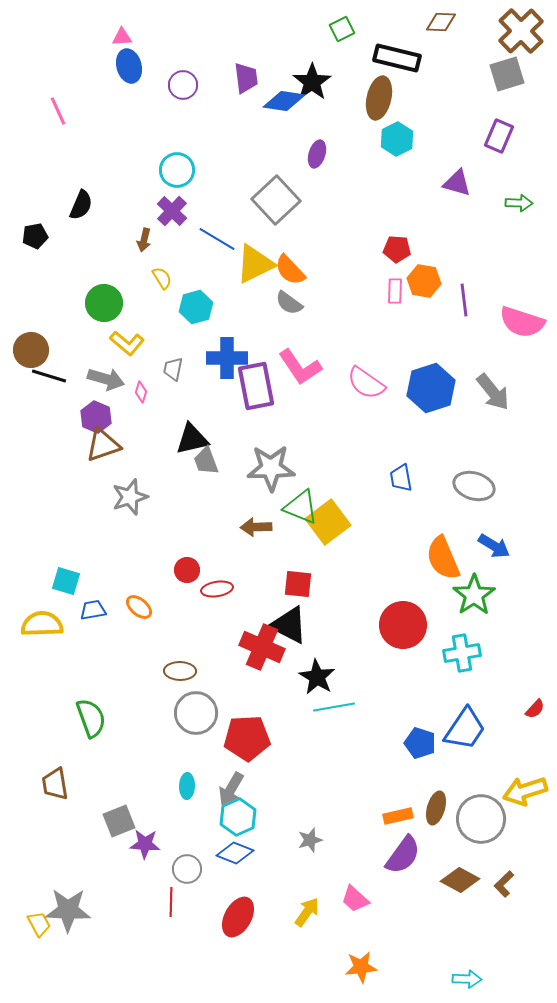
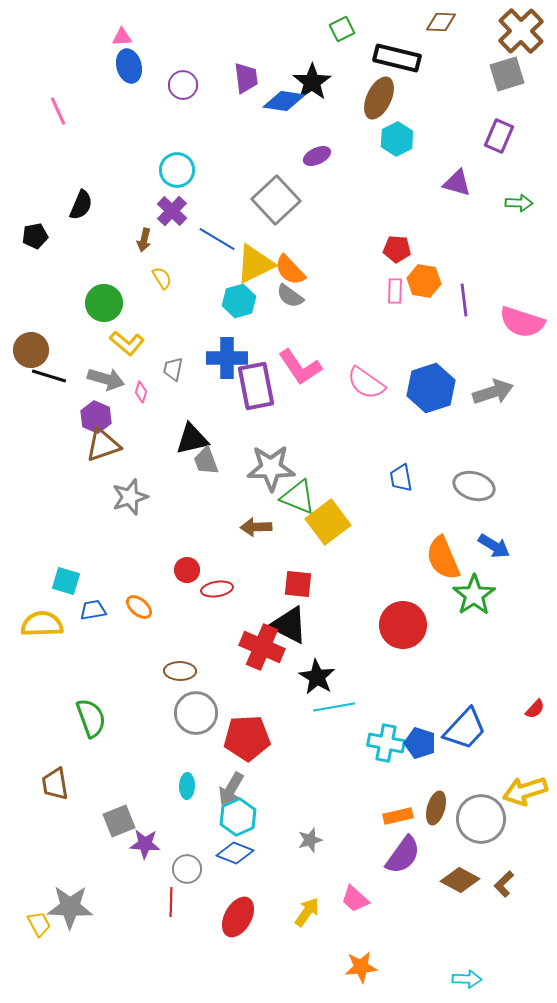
brown ellipse at (379, 98): rotated 12 degrees clockwise
purple ellipse at (317, 154): moved 2 px down; rotated 48 degrees clockwise
gray semicircle at (289, 303): moved 1 px right, 7 px up
cyan hexagon at (196, 307): moved 43 px right, 6 px up
gray arrow at (493, 392): rotated 69 degrees counterclockwise
green triangle at (301, 507): moved 3 px left, 10 px up
cyan cross at (462, 653): moved 76 px left, 90 px down; rotated 21 degrees clockwise
blue trapezoid at (465, 729): rotated 9 degrees clockwise
gray star at (68, 910): moved 2 px right, 3 px up
